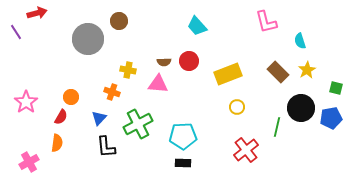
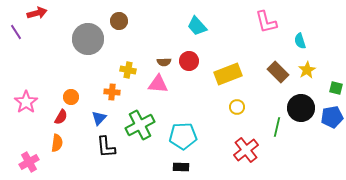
orange cross: rotated 14 degrees counterclockwise
blue pentagon: moved 1 px right, 1 px up
green cross: moved 2 px right, 1 px down
black rectangle: moved 2 px left, 4 px down
